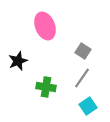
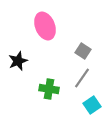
green cross: moved 3 px right, 2 px down
cyan square: moved 4 px right, 1 px up
